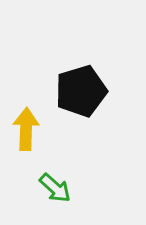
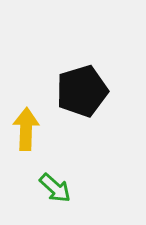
black pentagon: moved 1 px right
